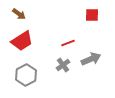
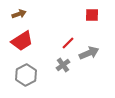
brown arrow: rotated 56 degrees counterclockwise
red line: rotated 24 degrees counterclockwise
gray arrow: moved 2 px left, 6 px up
